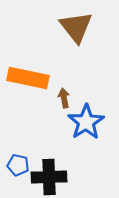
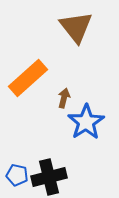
orange rectangle: rotated 54 degrees counterclockwise
brown arrow: rotated 24 degrees clockwise
blue pentagon: moved 1 px left, 10 px down
black cross: rotated 12 degrees counterclockwise
